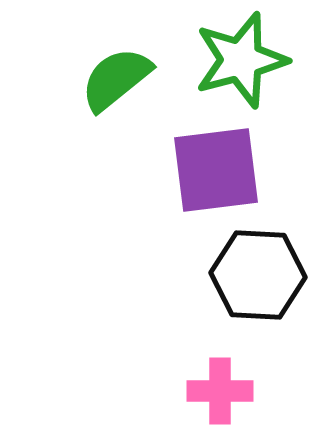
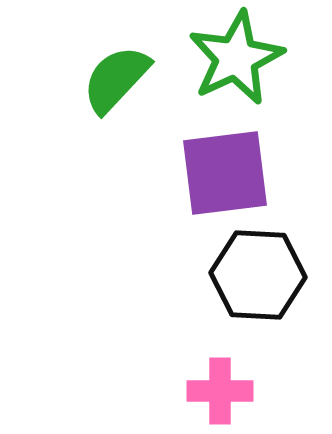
green star: moved 5 px left, 2 px up; rotated 10 degrees counterclockwise
green semicircle: rotated 8 degrees counterclockwise
purple square: moved 9 px right, 3 px down
